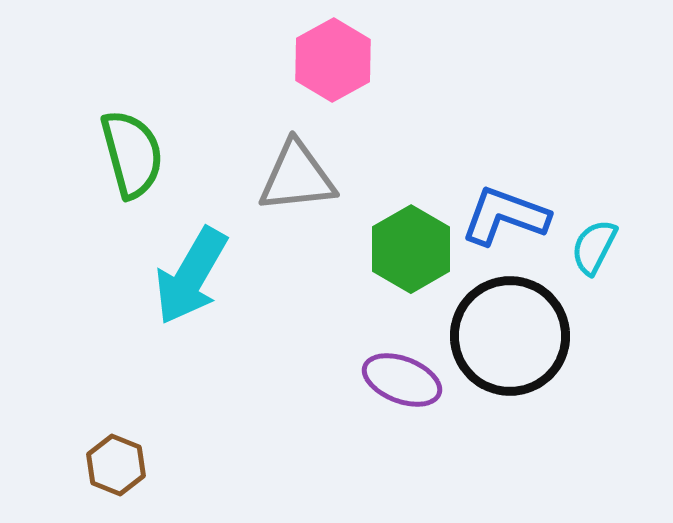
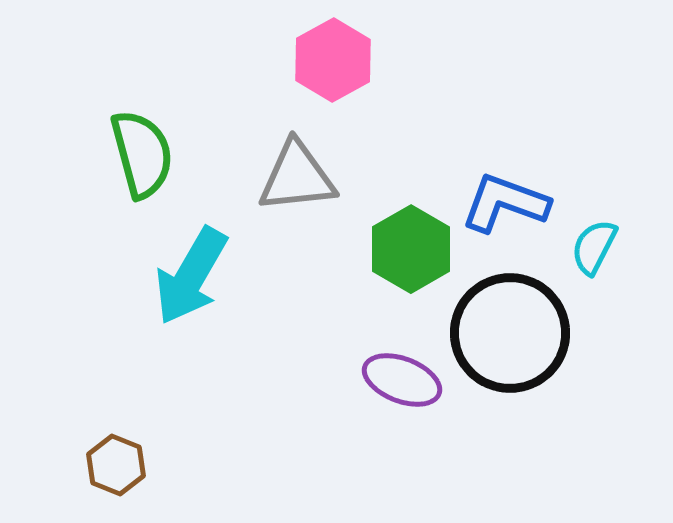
green semicircle: moved 10 px right
blue L-shape: moved 13 px up
black circle: moved 3 px up
